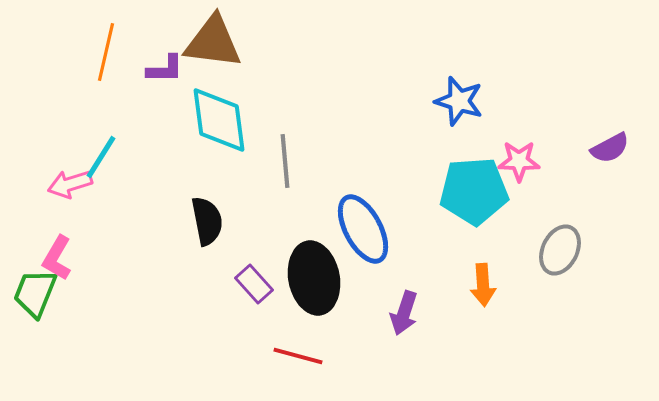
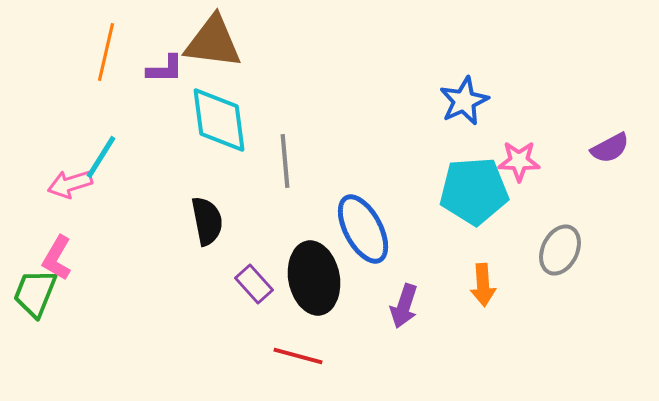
blue star: moved 5 px right; rotated 30 degrees clockwise
purple arrow: moved 7 px up
